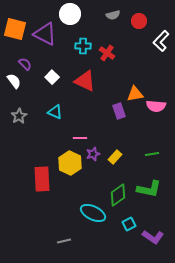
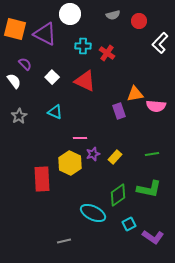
white L-shape: moved 1 px left, 2 px down
